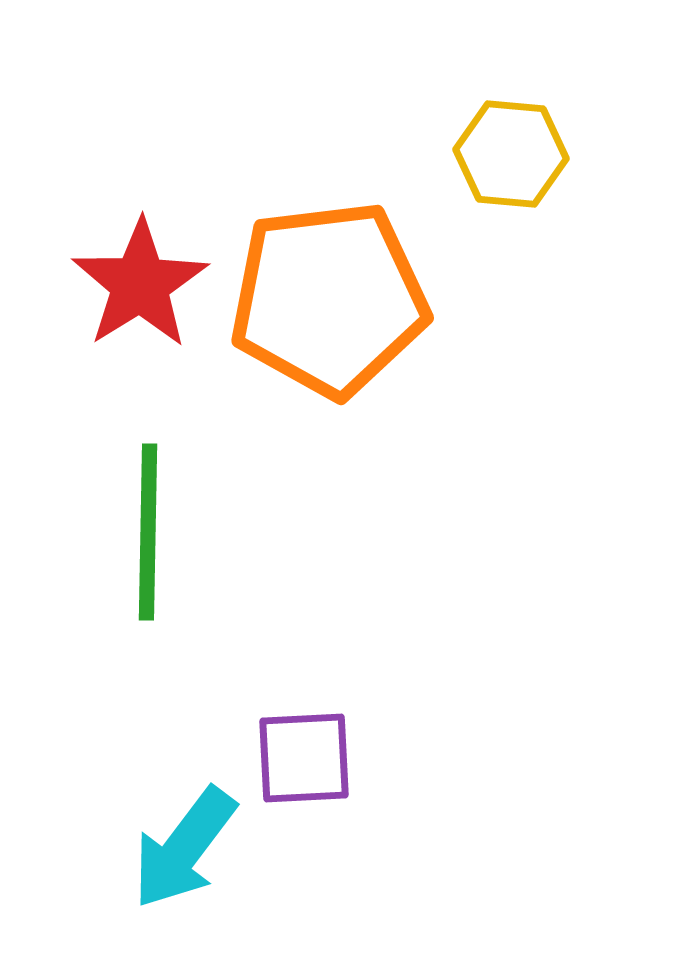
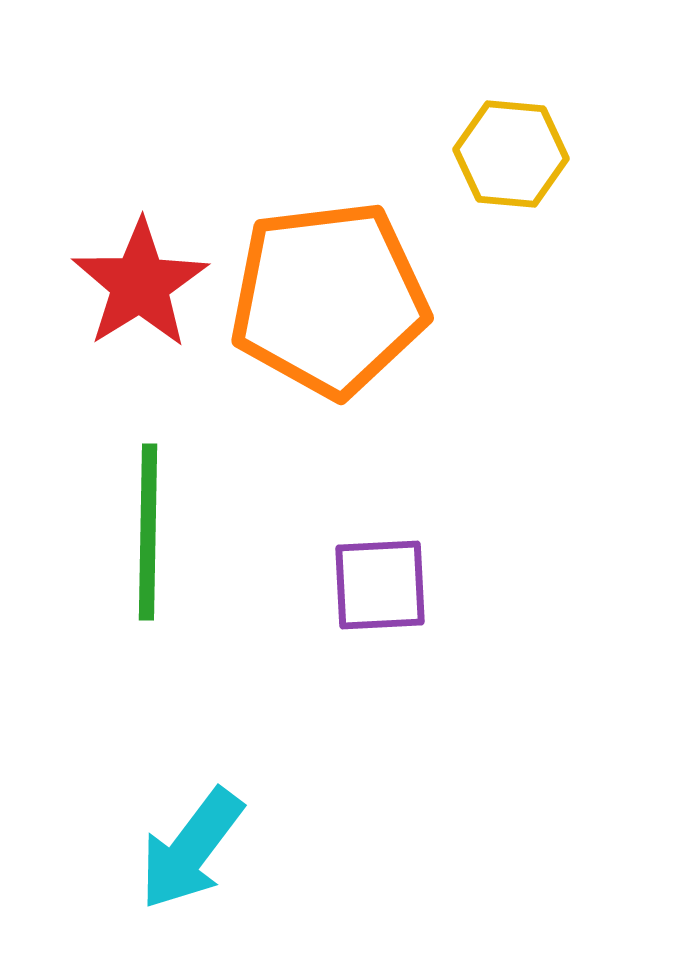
purple square: moved 76 px right, 173 px up
cyan arrow: moved 7 px right, 1 px down
